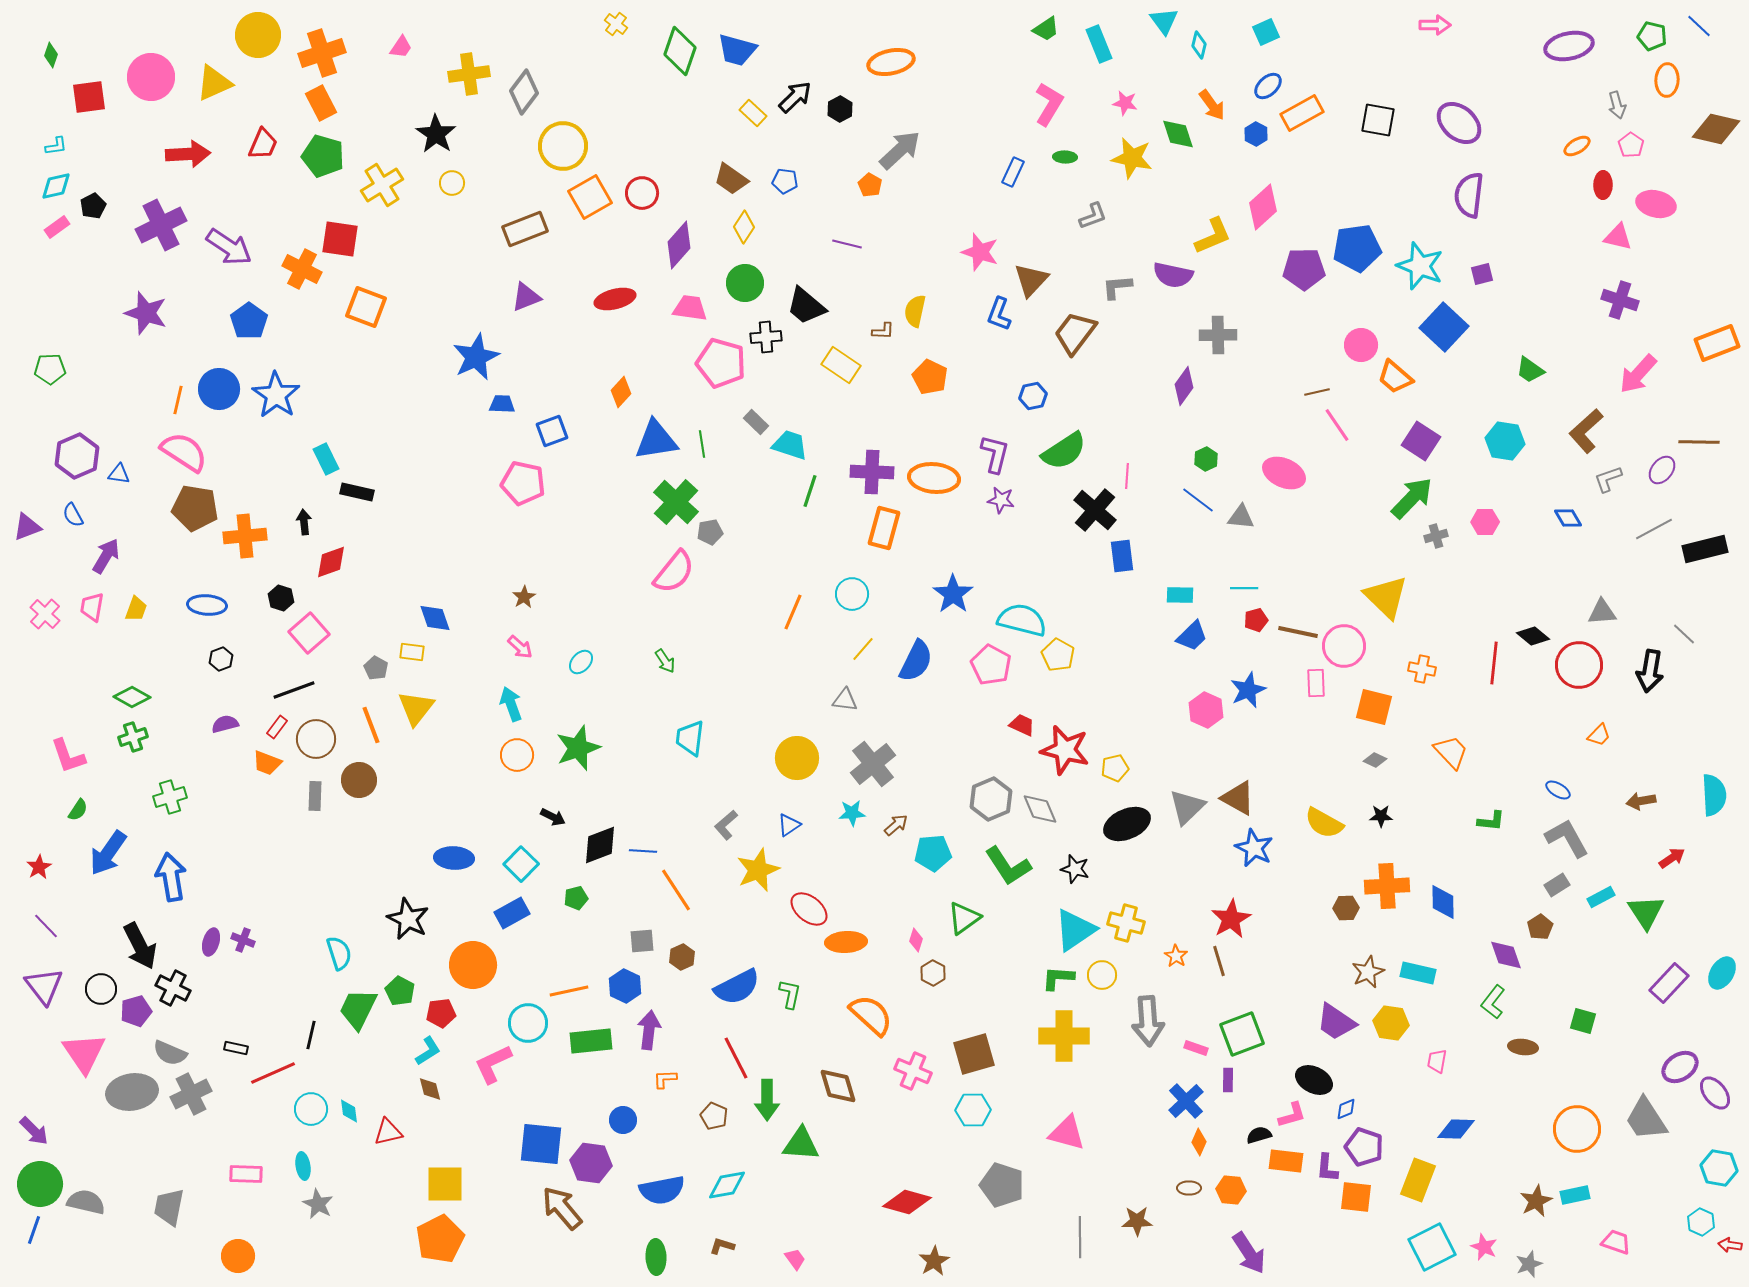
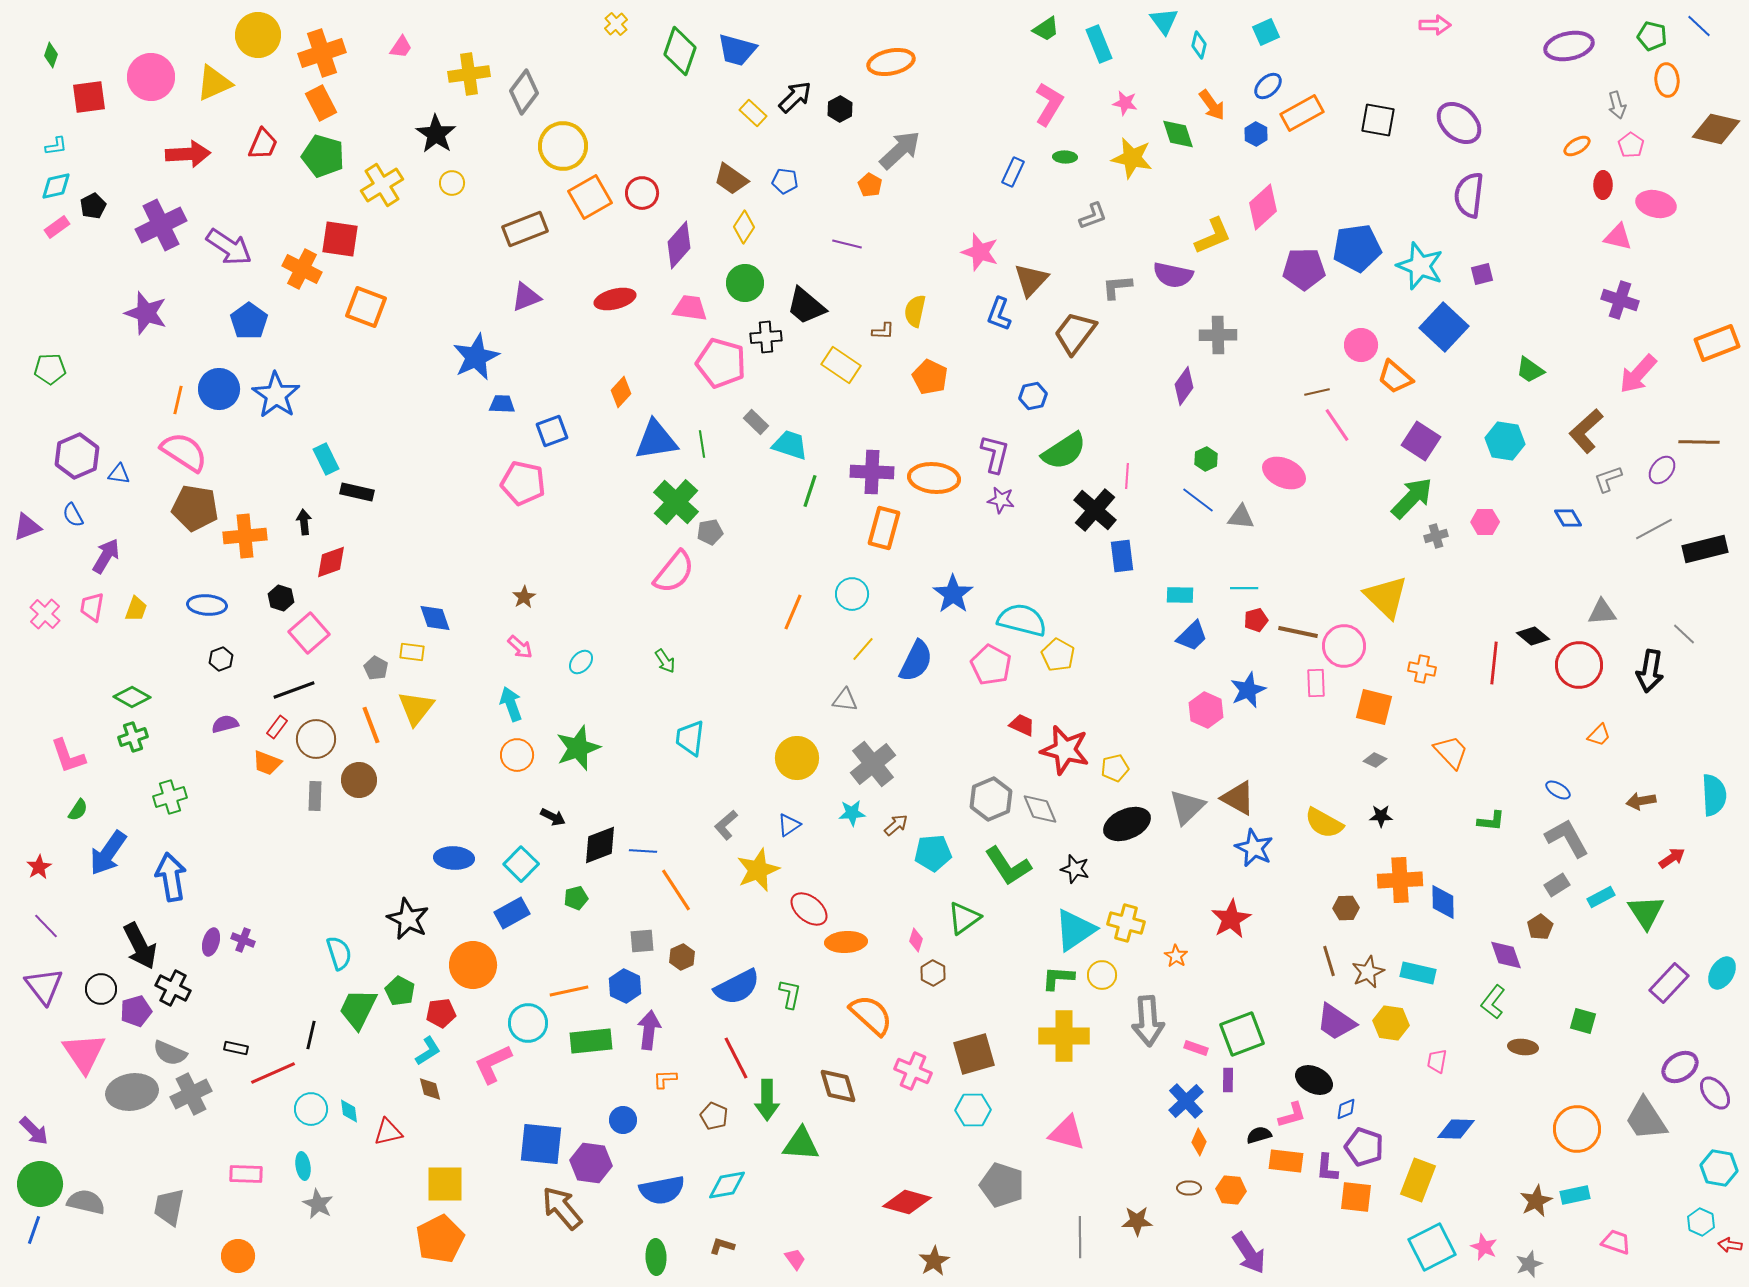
yellow cross at (616, 24): rotated 10 degrees clockwise
orange ellipse at (1667, 80): rotated 8 degrees counterclockwise
orange cross at (1387, 886): moved 13 px right, 6 px up
brown line at (1219, 961): moved 110 px right
